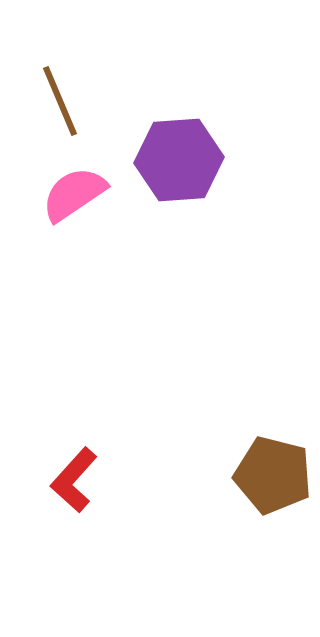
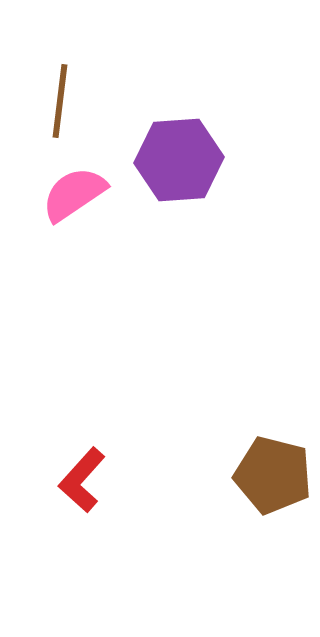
brown line: rotated 30 degrees clockwise
red L-shape: moved 8 px right
